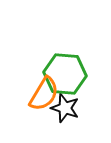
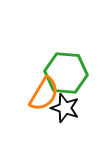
green hexagon: moved 1 px right, 1 px up
